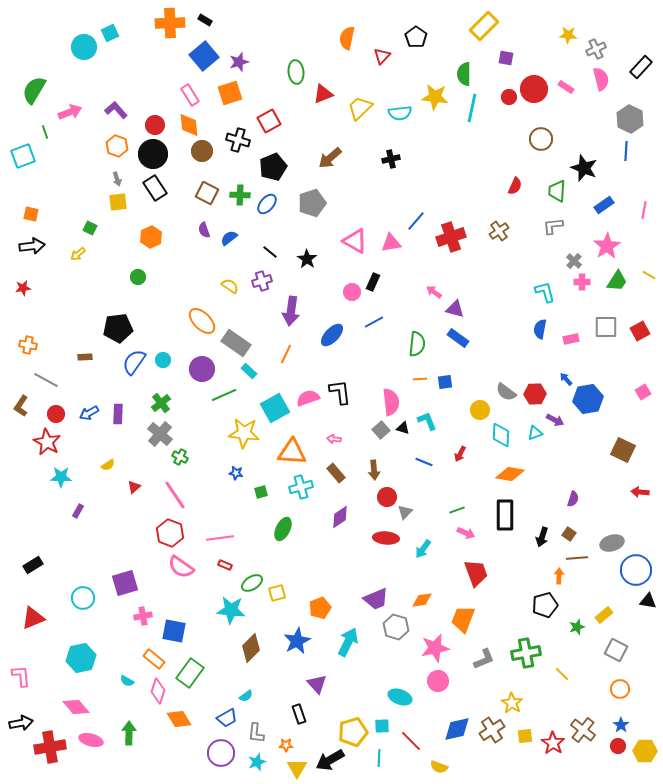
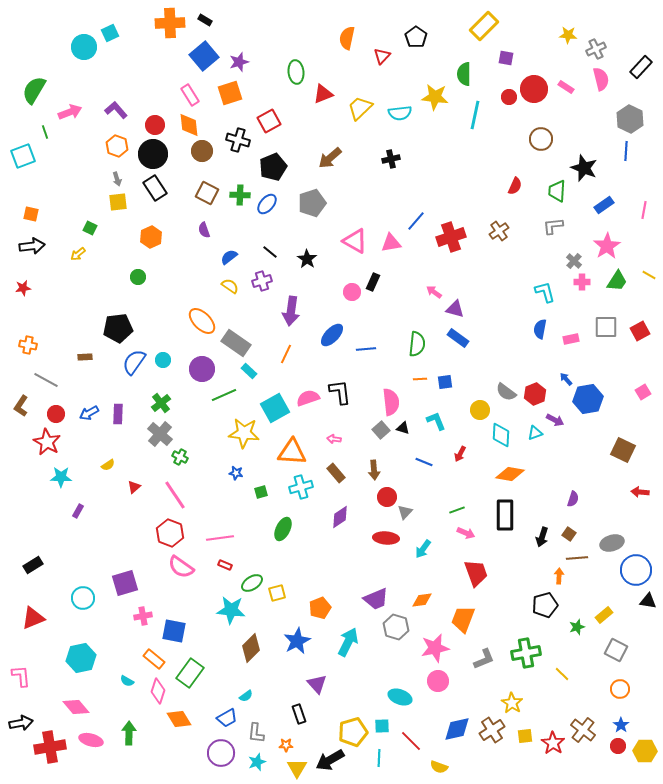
cyan line at (472, 108): moved 3 px right, 7 px down
blue semicircle at (229, 238): moved 19 px down
blue line at (374, 322): moved 8 px left, 27 px down; rotated 24 degrees clockwise
red hexagon at (535, 394): rotated 20 degrees counterclockwise
cyan L-shape at (427, 421): moved 9 px right
